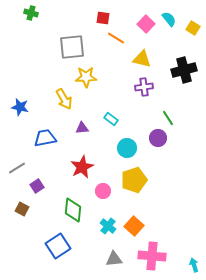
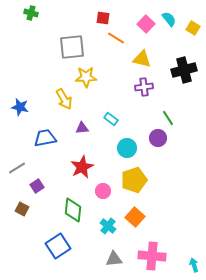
orange square: moved 1 px right, 9 px up
